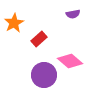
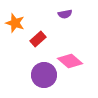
purple semicircle: moved 8 px left
orange star: moved 1 px right; rotated 24 degrees counterclockwise
red rectangle: moved 1 px left
